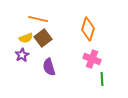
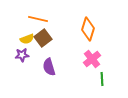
yellow semicircle: moved 1 px right, 1 px down
purple star: rotated 24 degrees clockwise
pink cross: rotated 30 degrees clockwise
